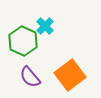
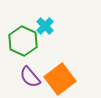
orange square: moved 10 px left, 4 px down
